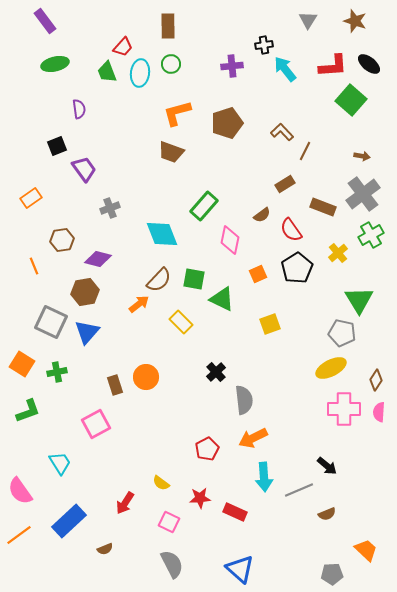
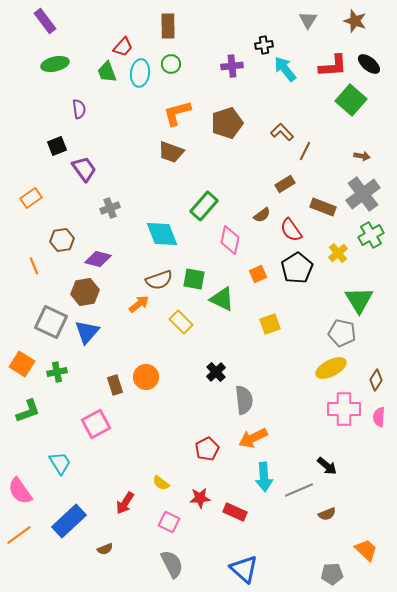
brown semicircle at (159, 280): rotated 28 degrees clockwise
pink semicircle at (379, 412): moved 5 px down
blue triangle at (240, 569): moved 4 px right
